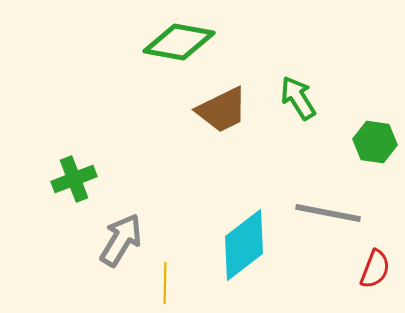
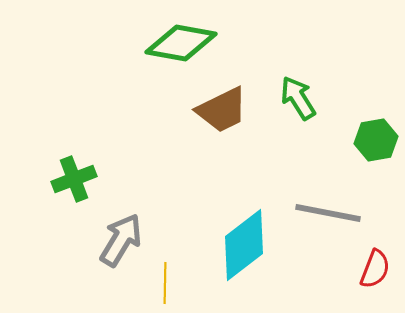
green diamond: moved 2 px right, 1 px down
green hexagon: moved 1 px right, 2 px up; rotated 18 degrees counterclockwise
